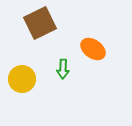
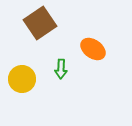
brown square: rotated 8 degrees counterclockwise
green arrow: moved 2 px left
